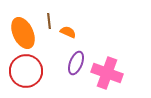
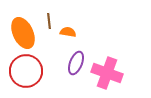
orange semicircle: rotated 14 degrees counterclockwise
